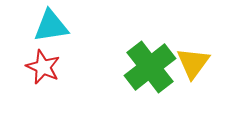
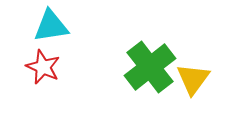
yellow triangle: moved 16 px down
